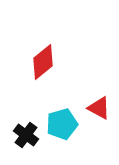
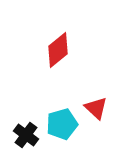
red diamond: moved 15 px right, 12 px up
red triangle: moved 3 px left; rotated 15 degrees clockwise
